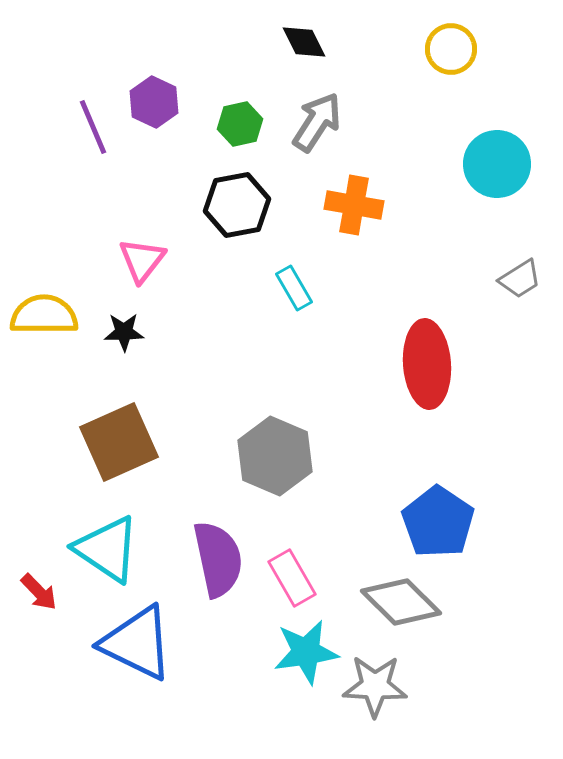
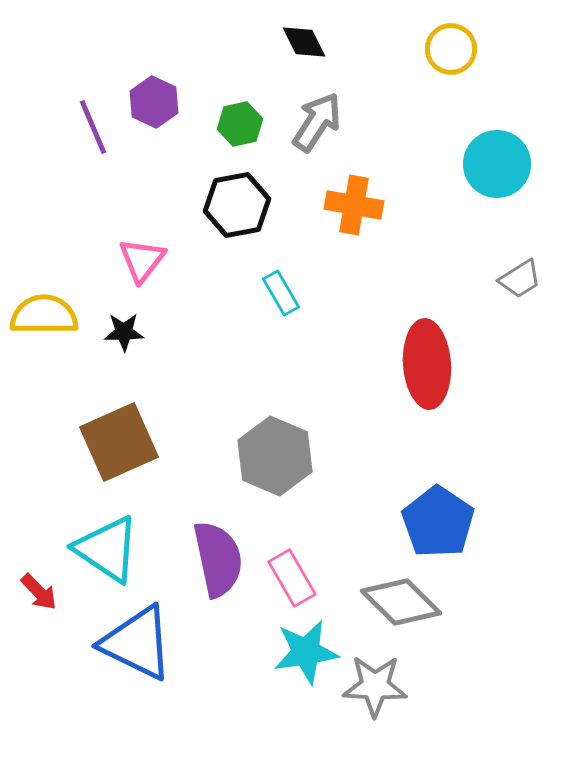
cyan rectangle: moved 13 px left, 5 px down
